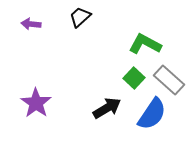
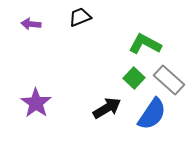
black trapezoid: rotated 20 degrees clockwise
